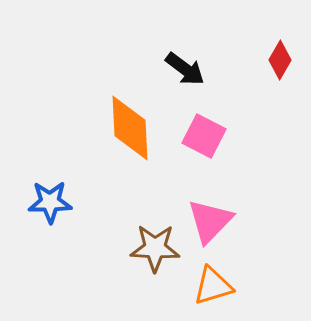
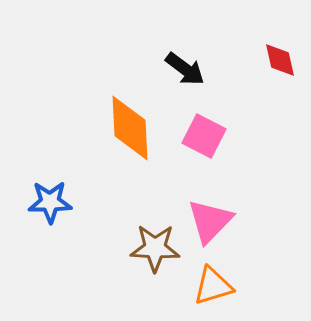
red diamond: rotated 42 degrees counterclockwise
